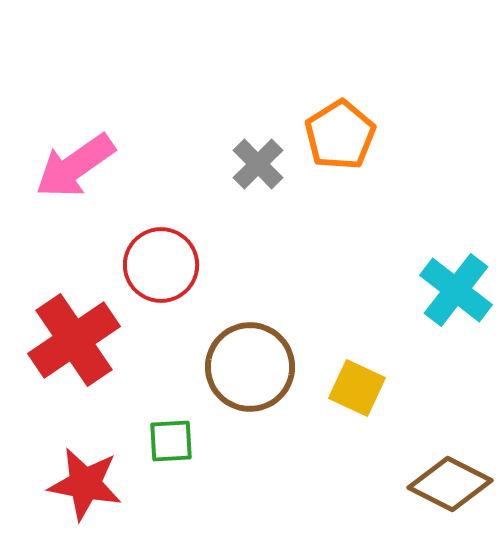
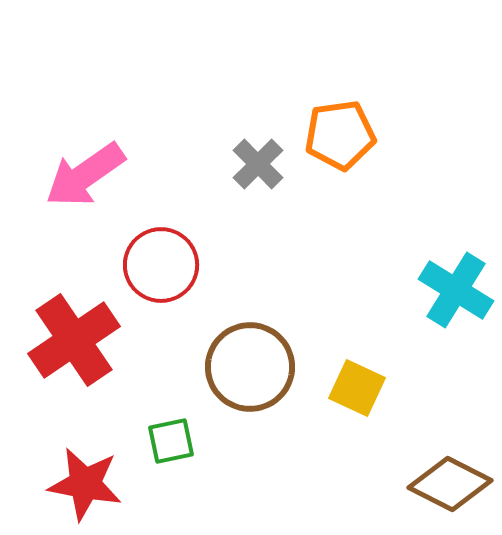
orange pentagon: rotated 24 degrees clockwise
pink arrow: moved 10 px right, 9 px down
cyan cross: rotated 6 degrees counterclockwise
green square: rotated 9 degrees counterclockwise
